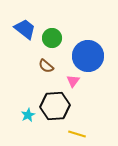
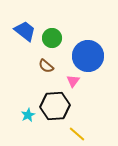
blue trapezoid: moved 2 px down
yellow line: rotated 24 degrees clockwise
